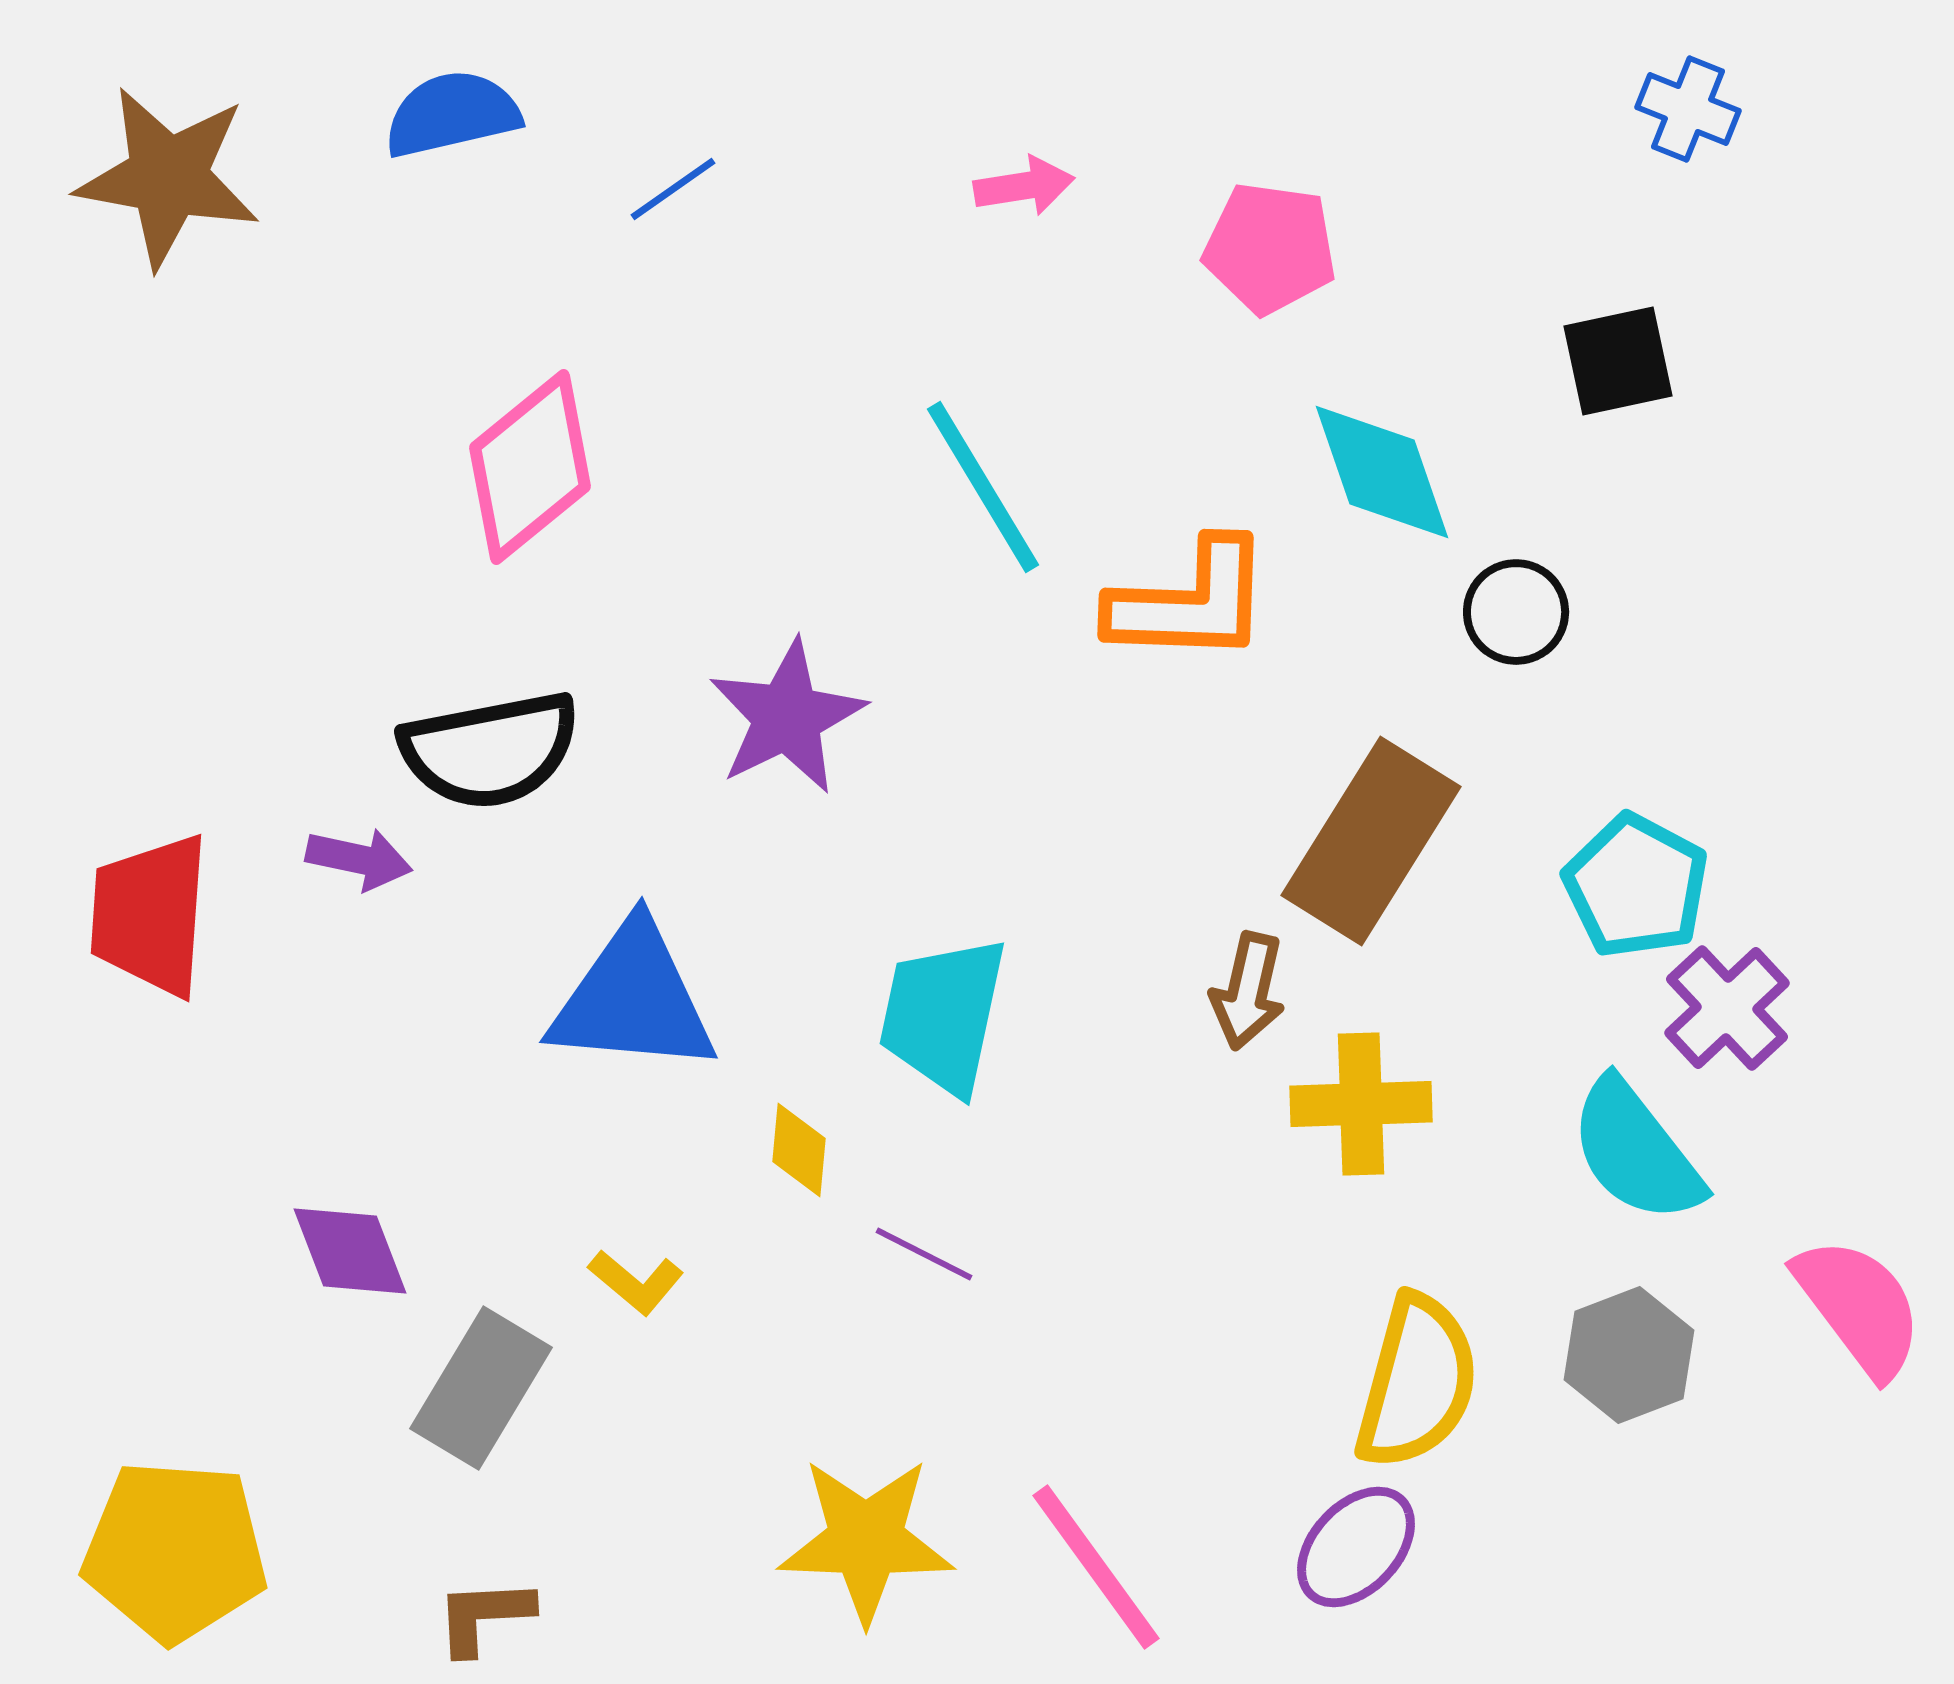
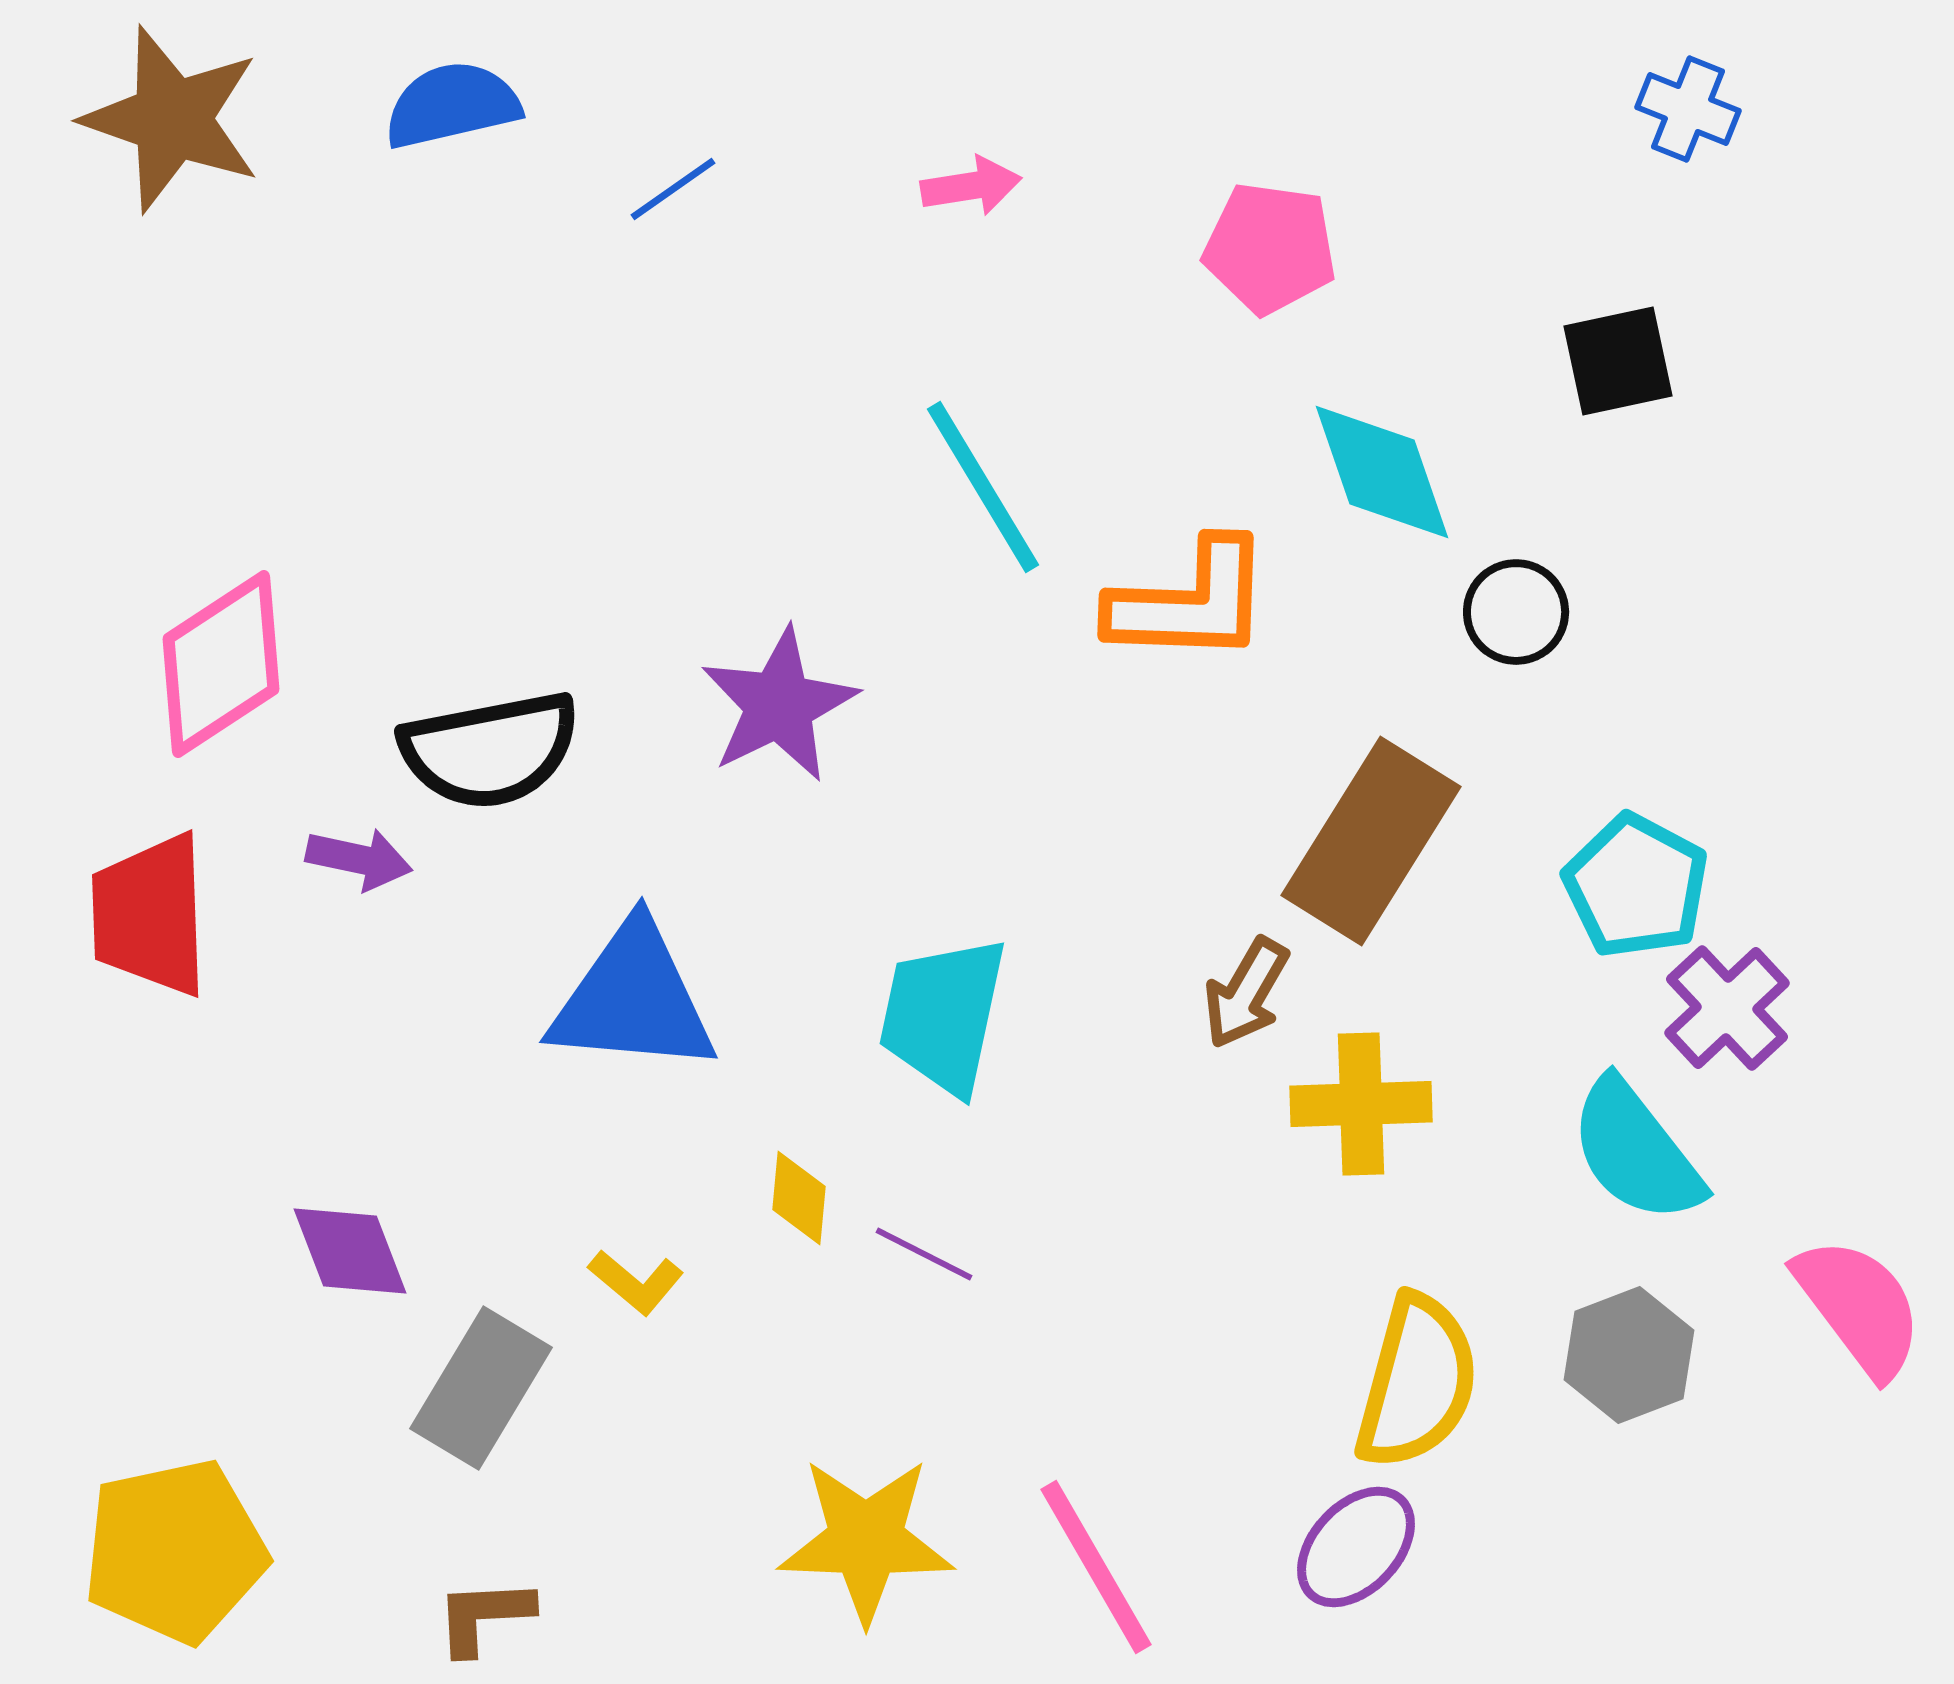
blue semicircle: moved 9 px up
brown star: moved 4 px right, 58 px up; rotated 9 degrees clockwise
pink arrow: moved 53 px left
pink diamond: moved 309 px left, 197 px down; rotated 6 degrees clockwise
purple star: moved 8 px left, 12 px up
red trapezoid: rotated 6 degrees counterclockwise
brown arrow: moved 2 px left, 2 px down; rotated 17 degrees clockwise
yellow diamond: moved 48 px down
yellow pentagon: rotated 16 degrees counterclockwise
pink line: rotated 6 degrees clockwise
